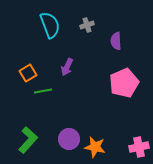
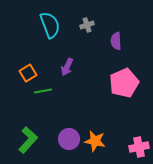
orange star: moved 6 px up
